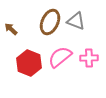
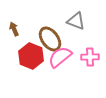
brown ellipse: moved 17 px down; rotated 60 degrees counterclockwise
brown arrow: moved 3 px right; rotated 24 degrees clockwise
pink cross: moved 1 px right, 1 px up
red hexagon: moved 2 px right, 7 px up
